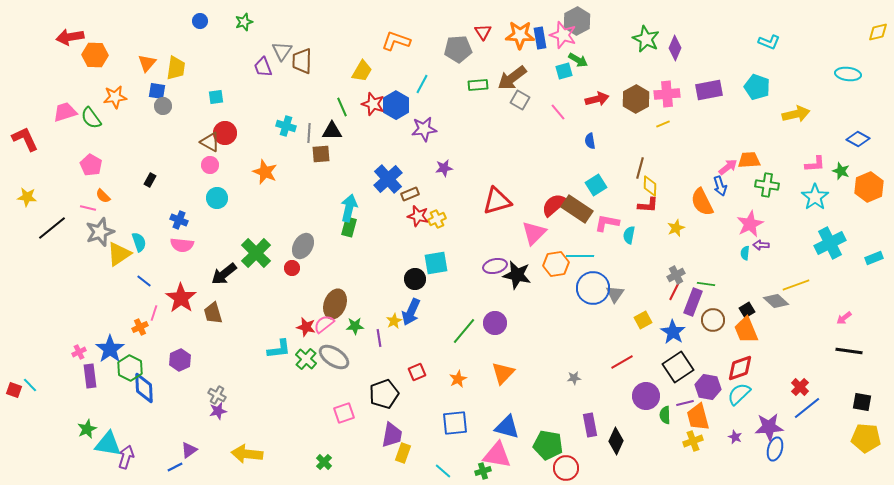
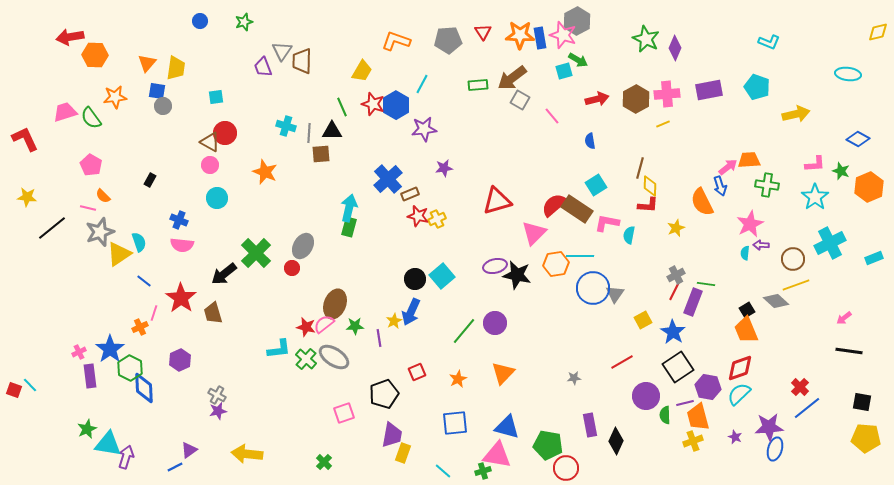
gray pentagon at (458, 49): moved 10 px left, 9 px up
pink line at (558, 112): moved 6 px left, 4 px down
cyan square at (436, 263): moved 6 px right, 13 px down; rotated 30 degrees counterclockwise
brown circle at (713, 320): moved 80 px right, 61 px up
